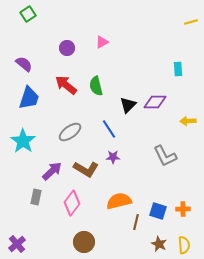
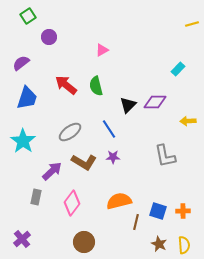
green square: moved 2 px down
yellow line: moved 1 px right, 2 px down
pink triangle: moved 8 px down
purple circle: moved 18 px left, 11 px up
purple semicircle: moved 3 px left, 1 px up; rotated 78 degrees counterclockwise
cyan rectangle: rotated 48 degrees clockwise
blue trapezoid: moved 2 px left
gray L-shape: rotated 15 degrees clockwise
brown L-shape: moved 2 px left, 7 px up
orange cross: moved 2 px down
purple cross: moved 5 px right, 5 px up
